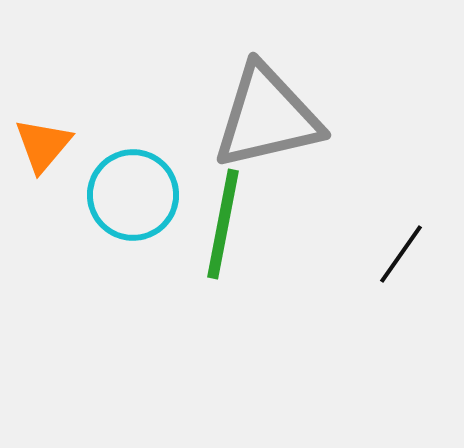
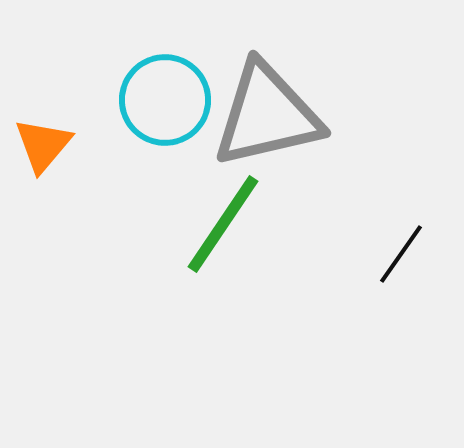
gray triangle: moved 2 px up
cyan circle: moved 32 px right, 95 px up
green line: rotated 23 degrees clockwise
